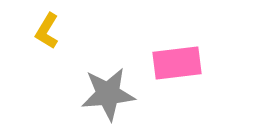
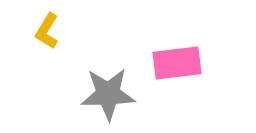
gray star: rotated 4 degrees clockwise
